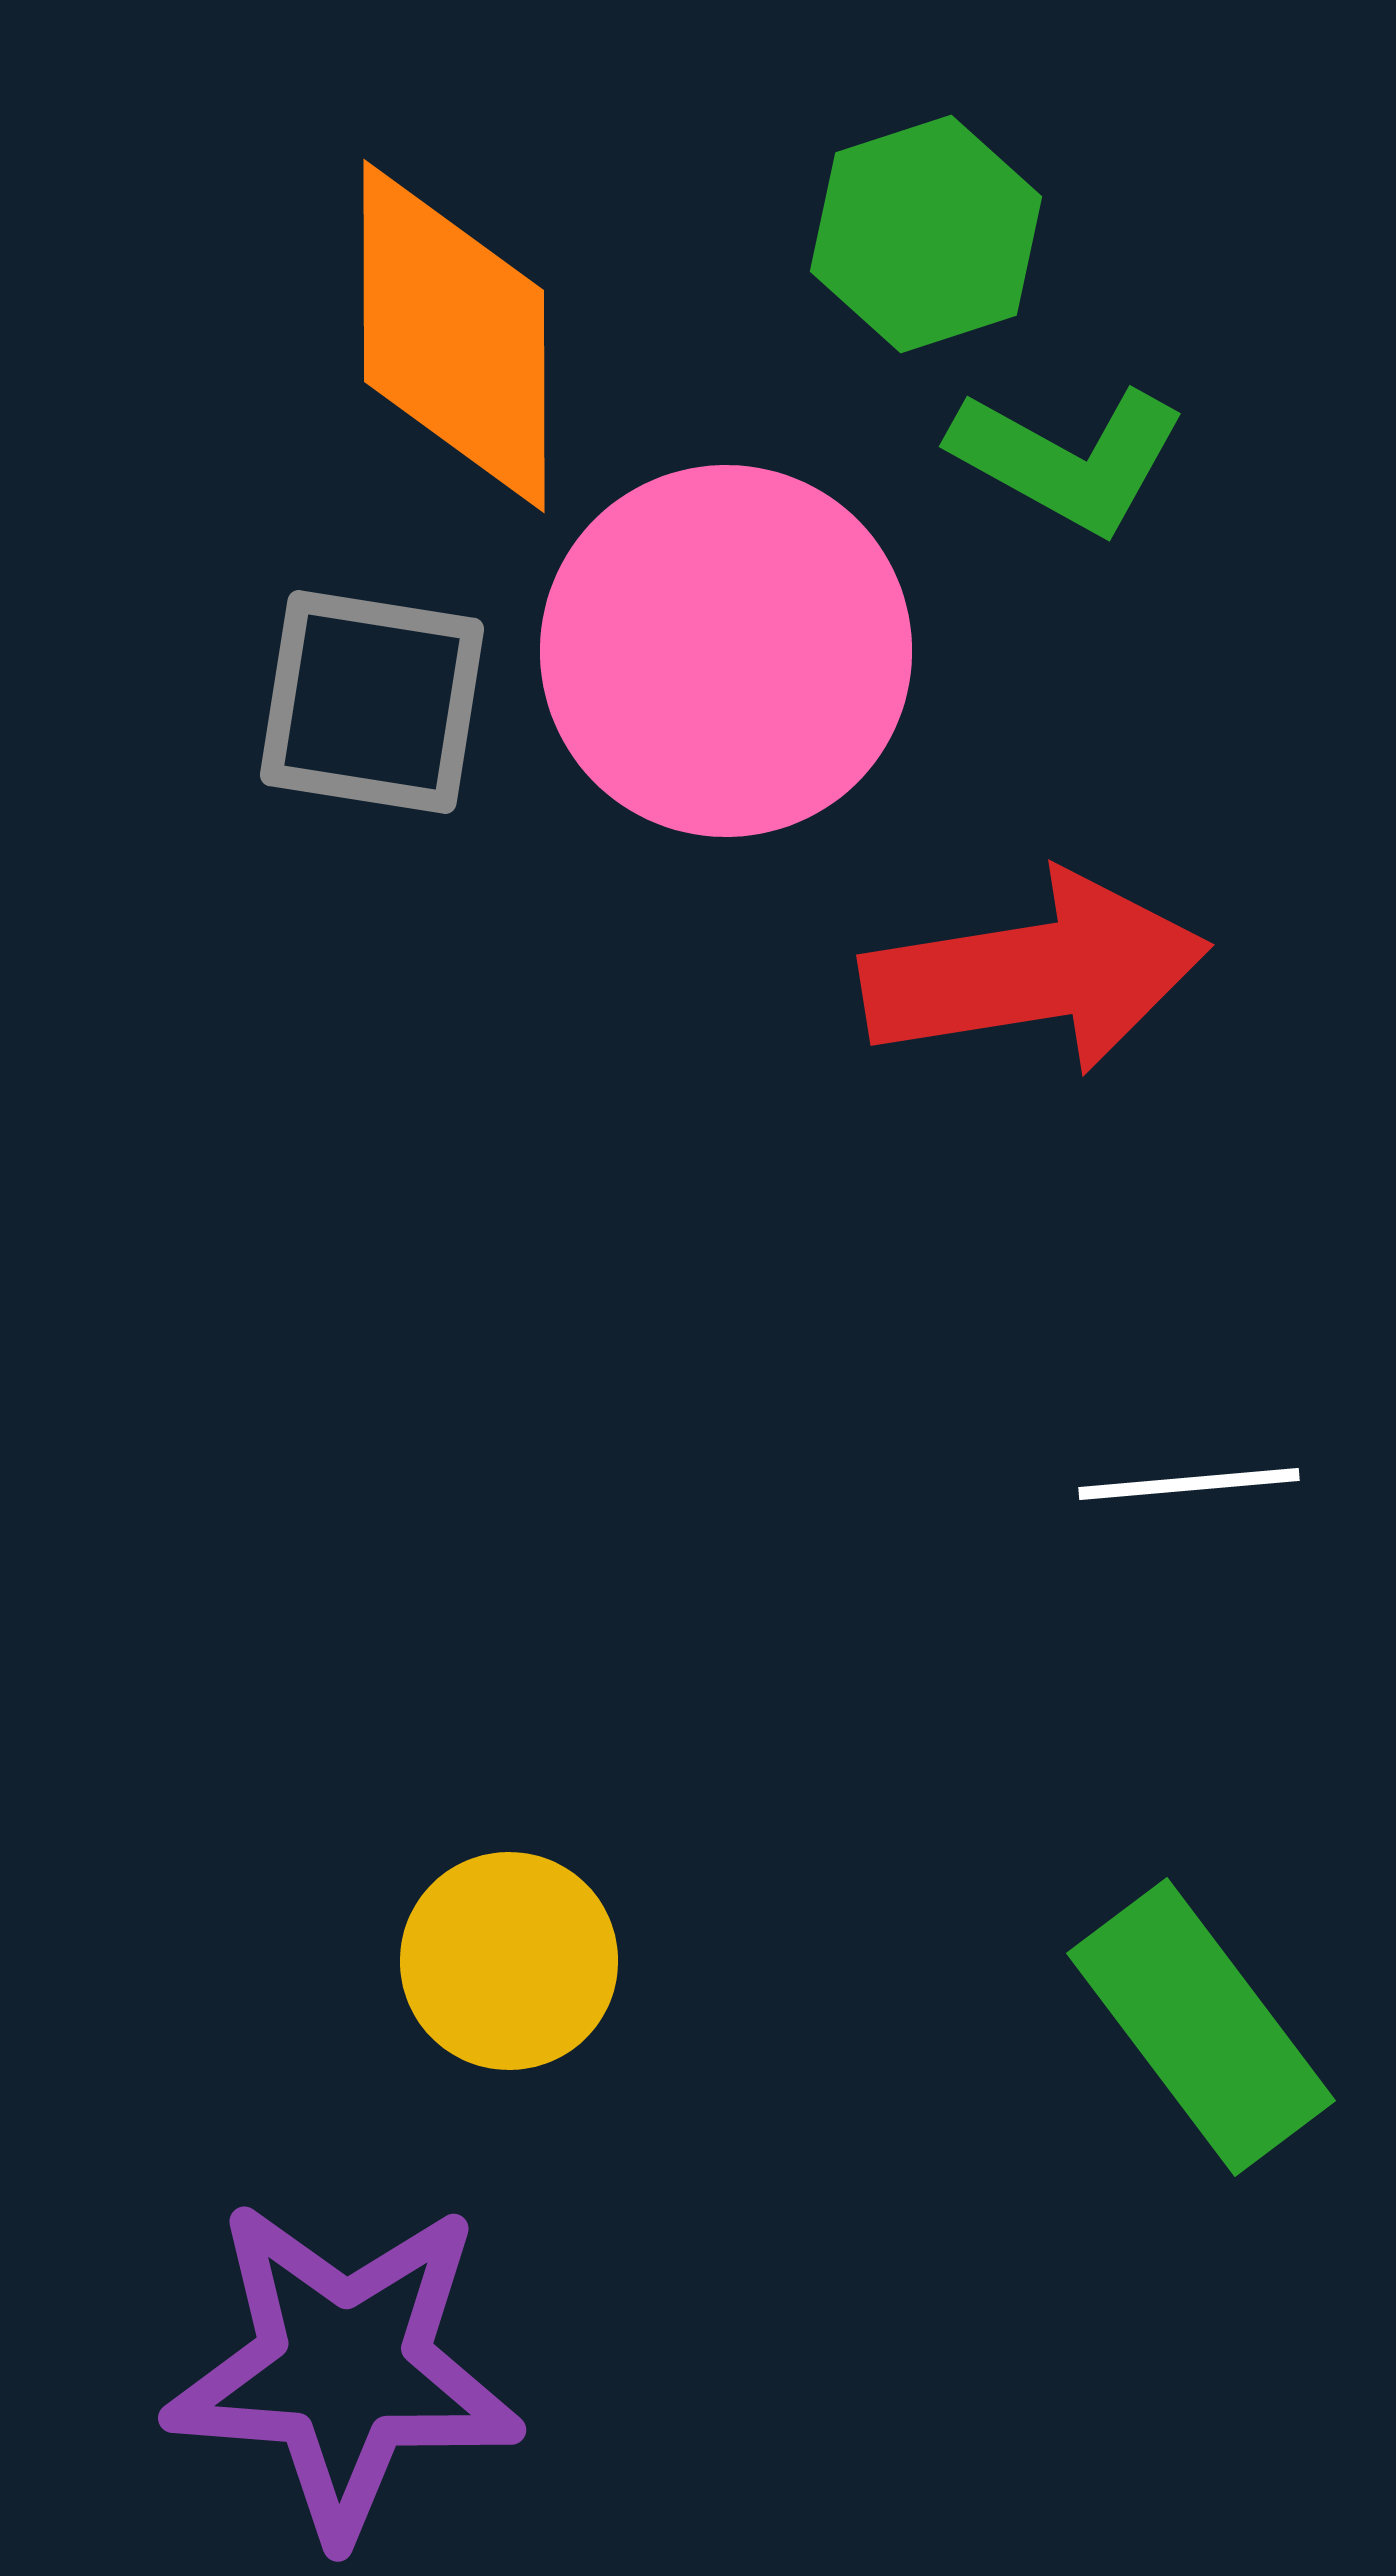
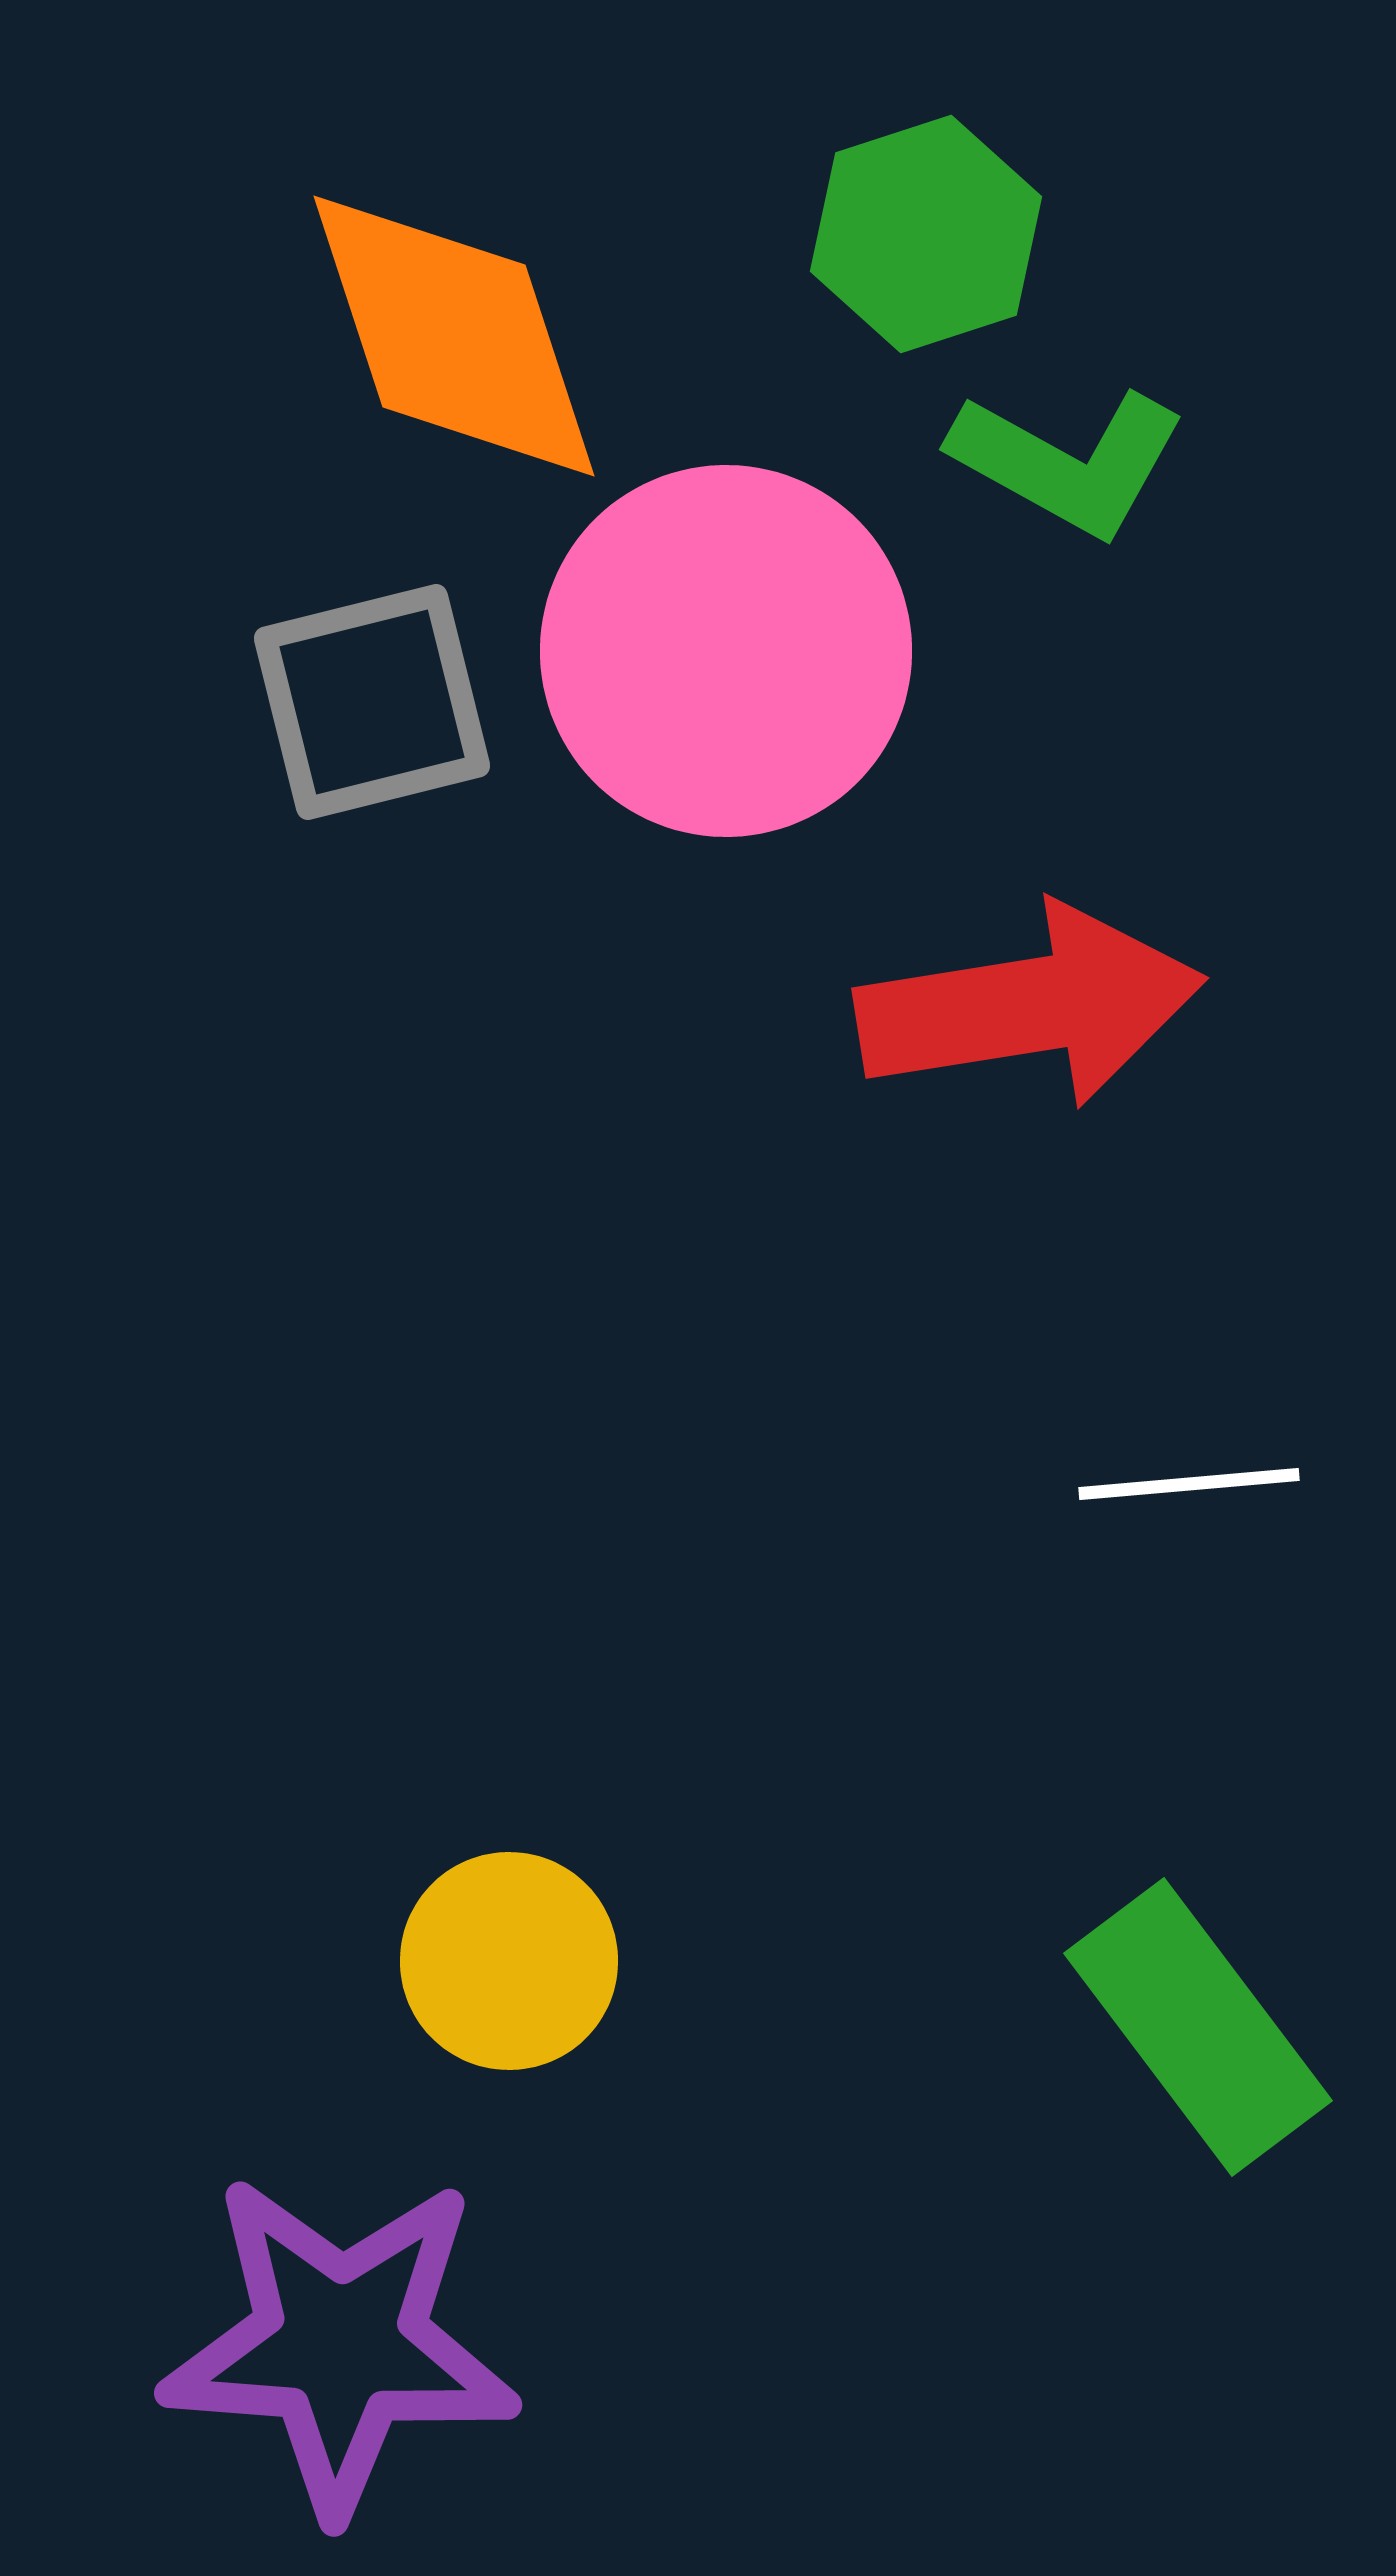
orange diamond: rotated 18 degrees counterclockwise
green L-shape: moved 3 px down
gray square: rotated 23 degrees counterclockwise
red arrow: moved 5 px left, 33 px down
green rectangle: moved 3 px left
purple star: moved 4 px left, 25 px up
